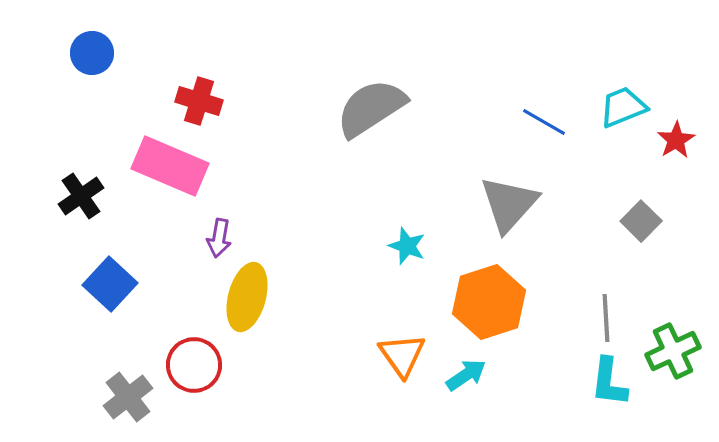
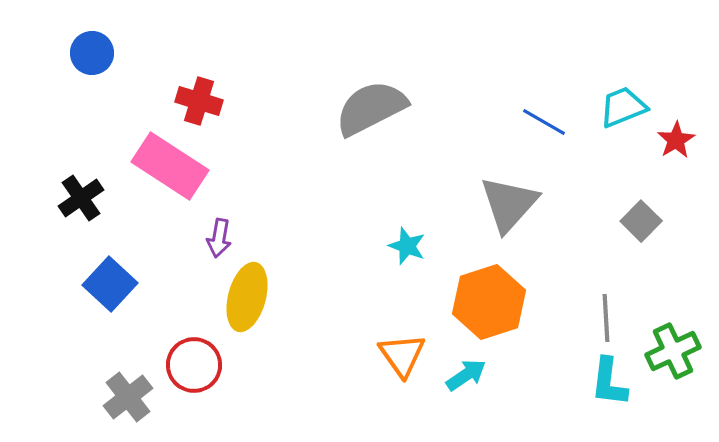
gray semicircle: rotated 6 degrees clockwise
pink rectangle: rotated 10 degrees clockwise
black cross: moved 2 px down
